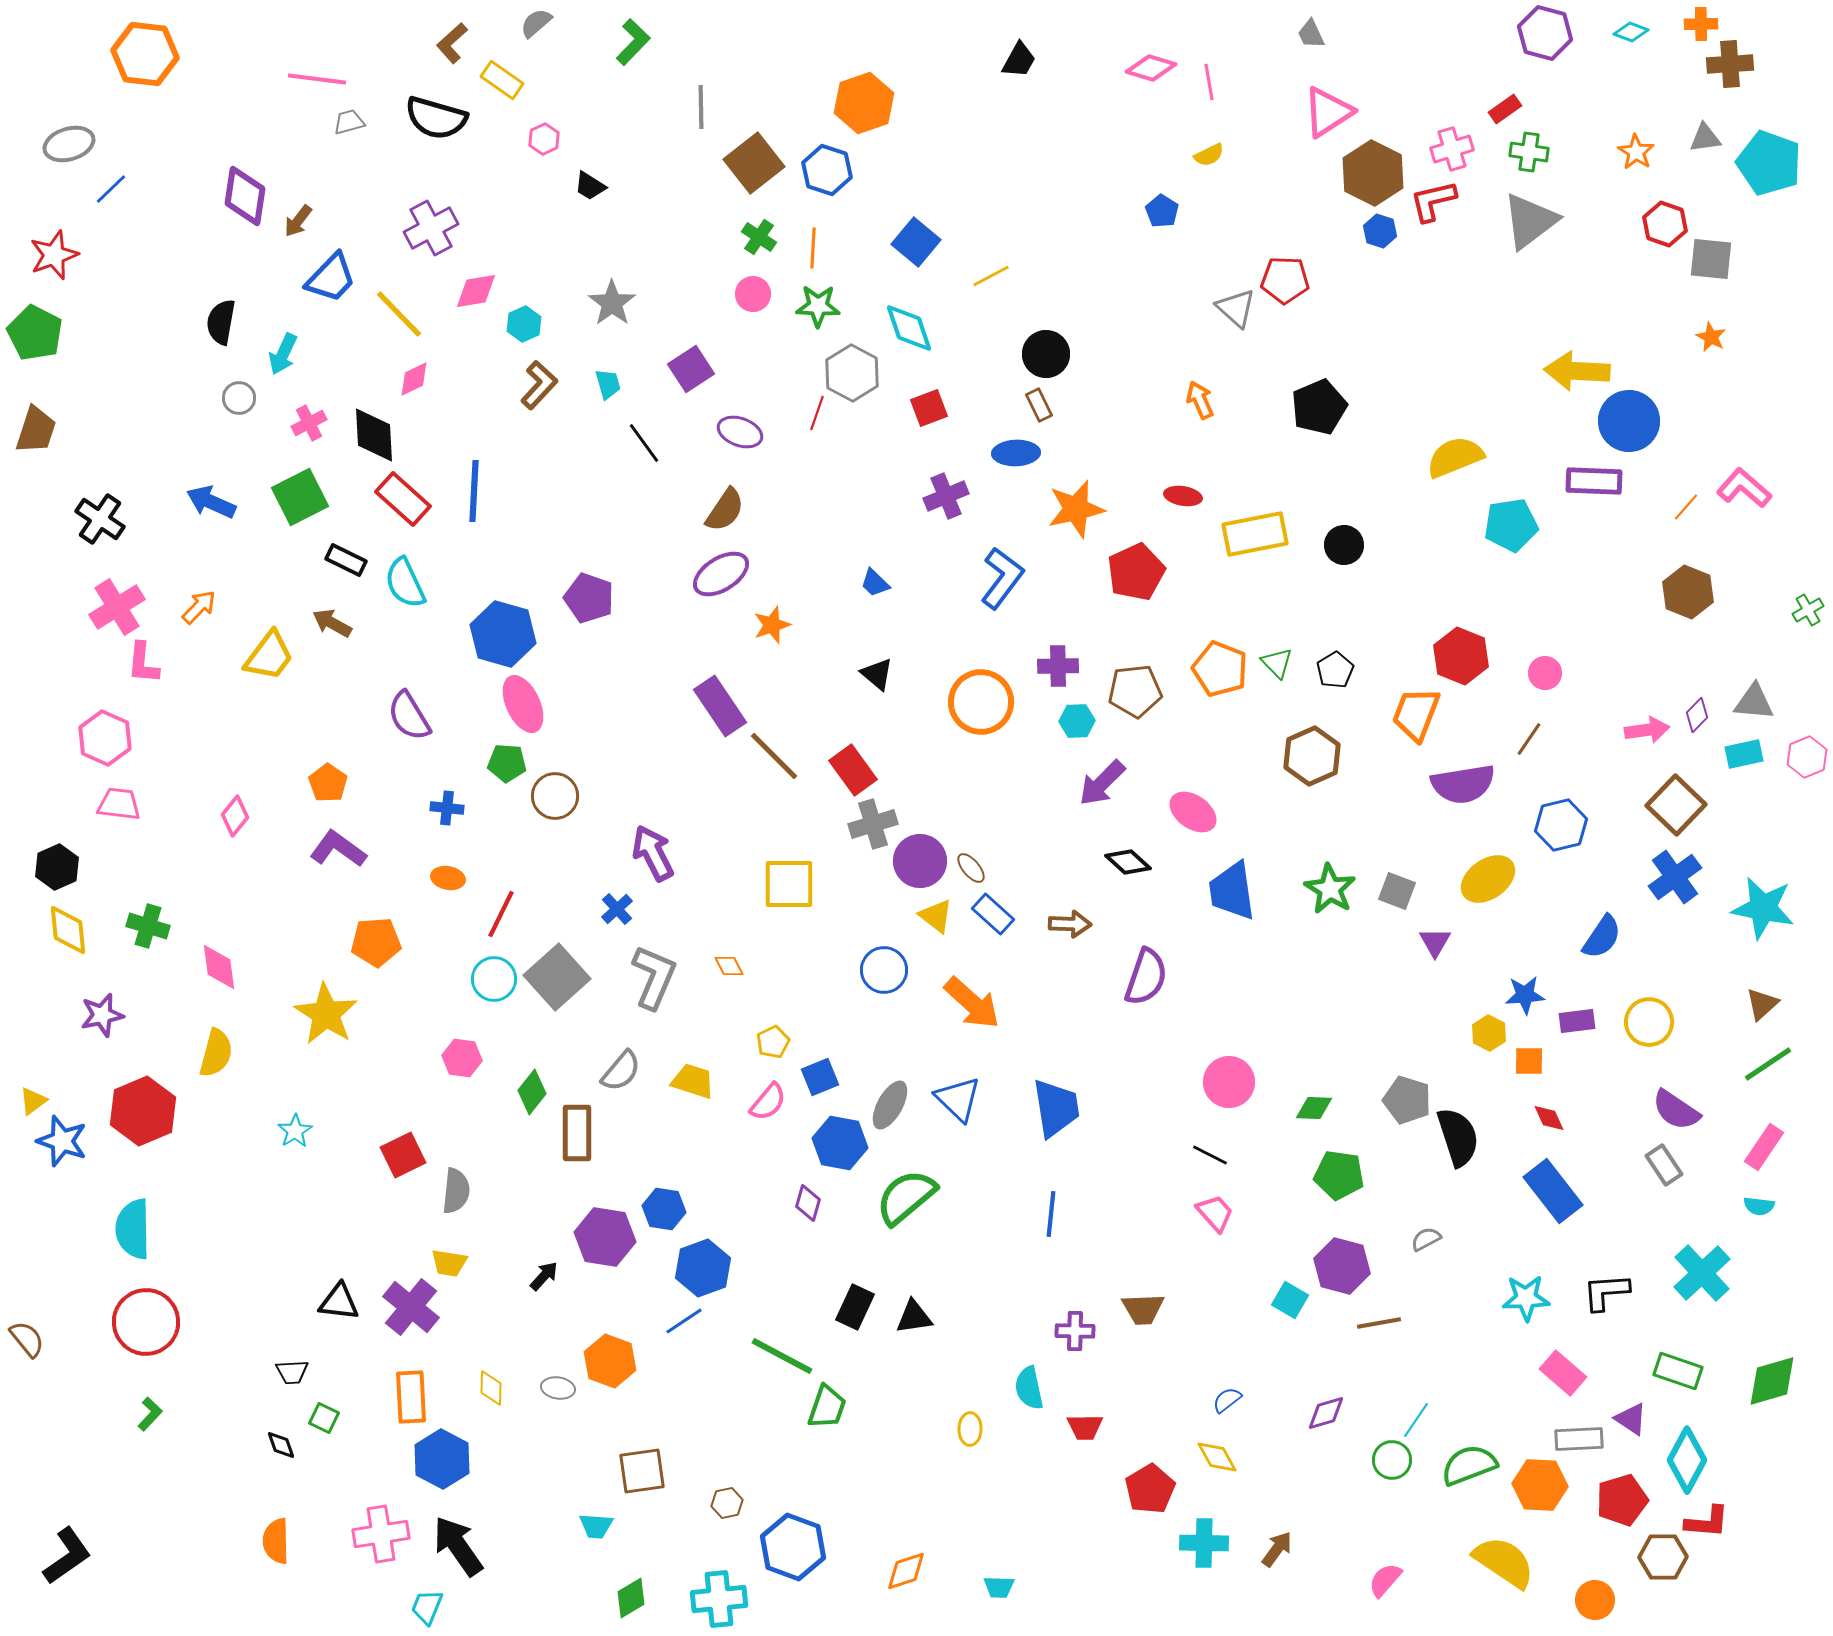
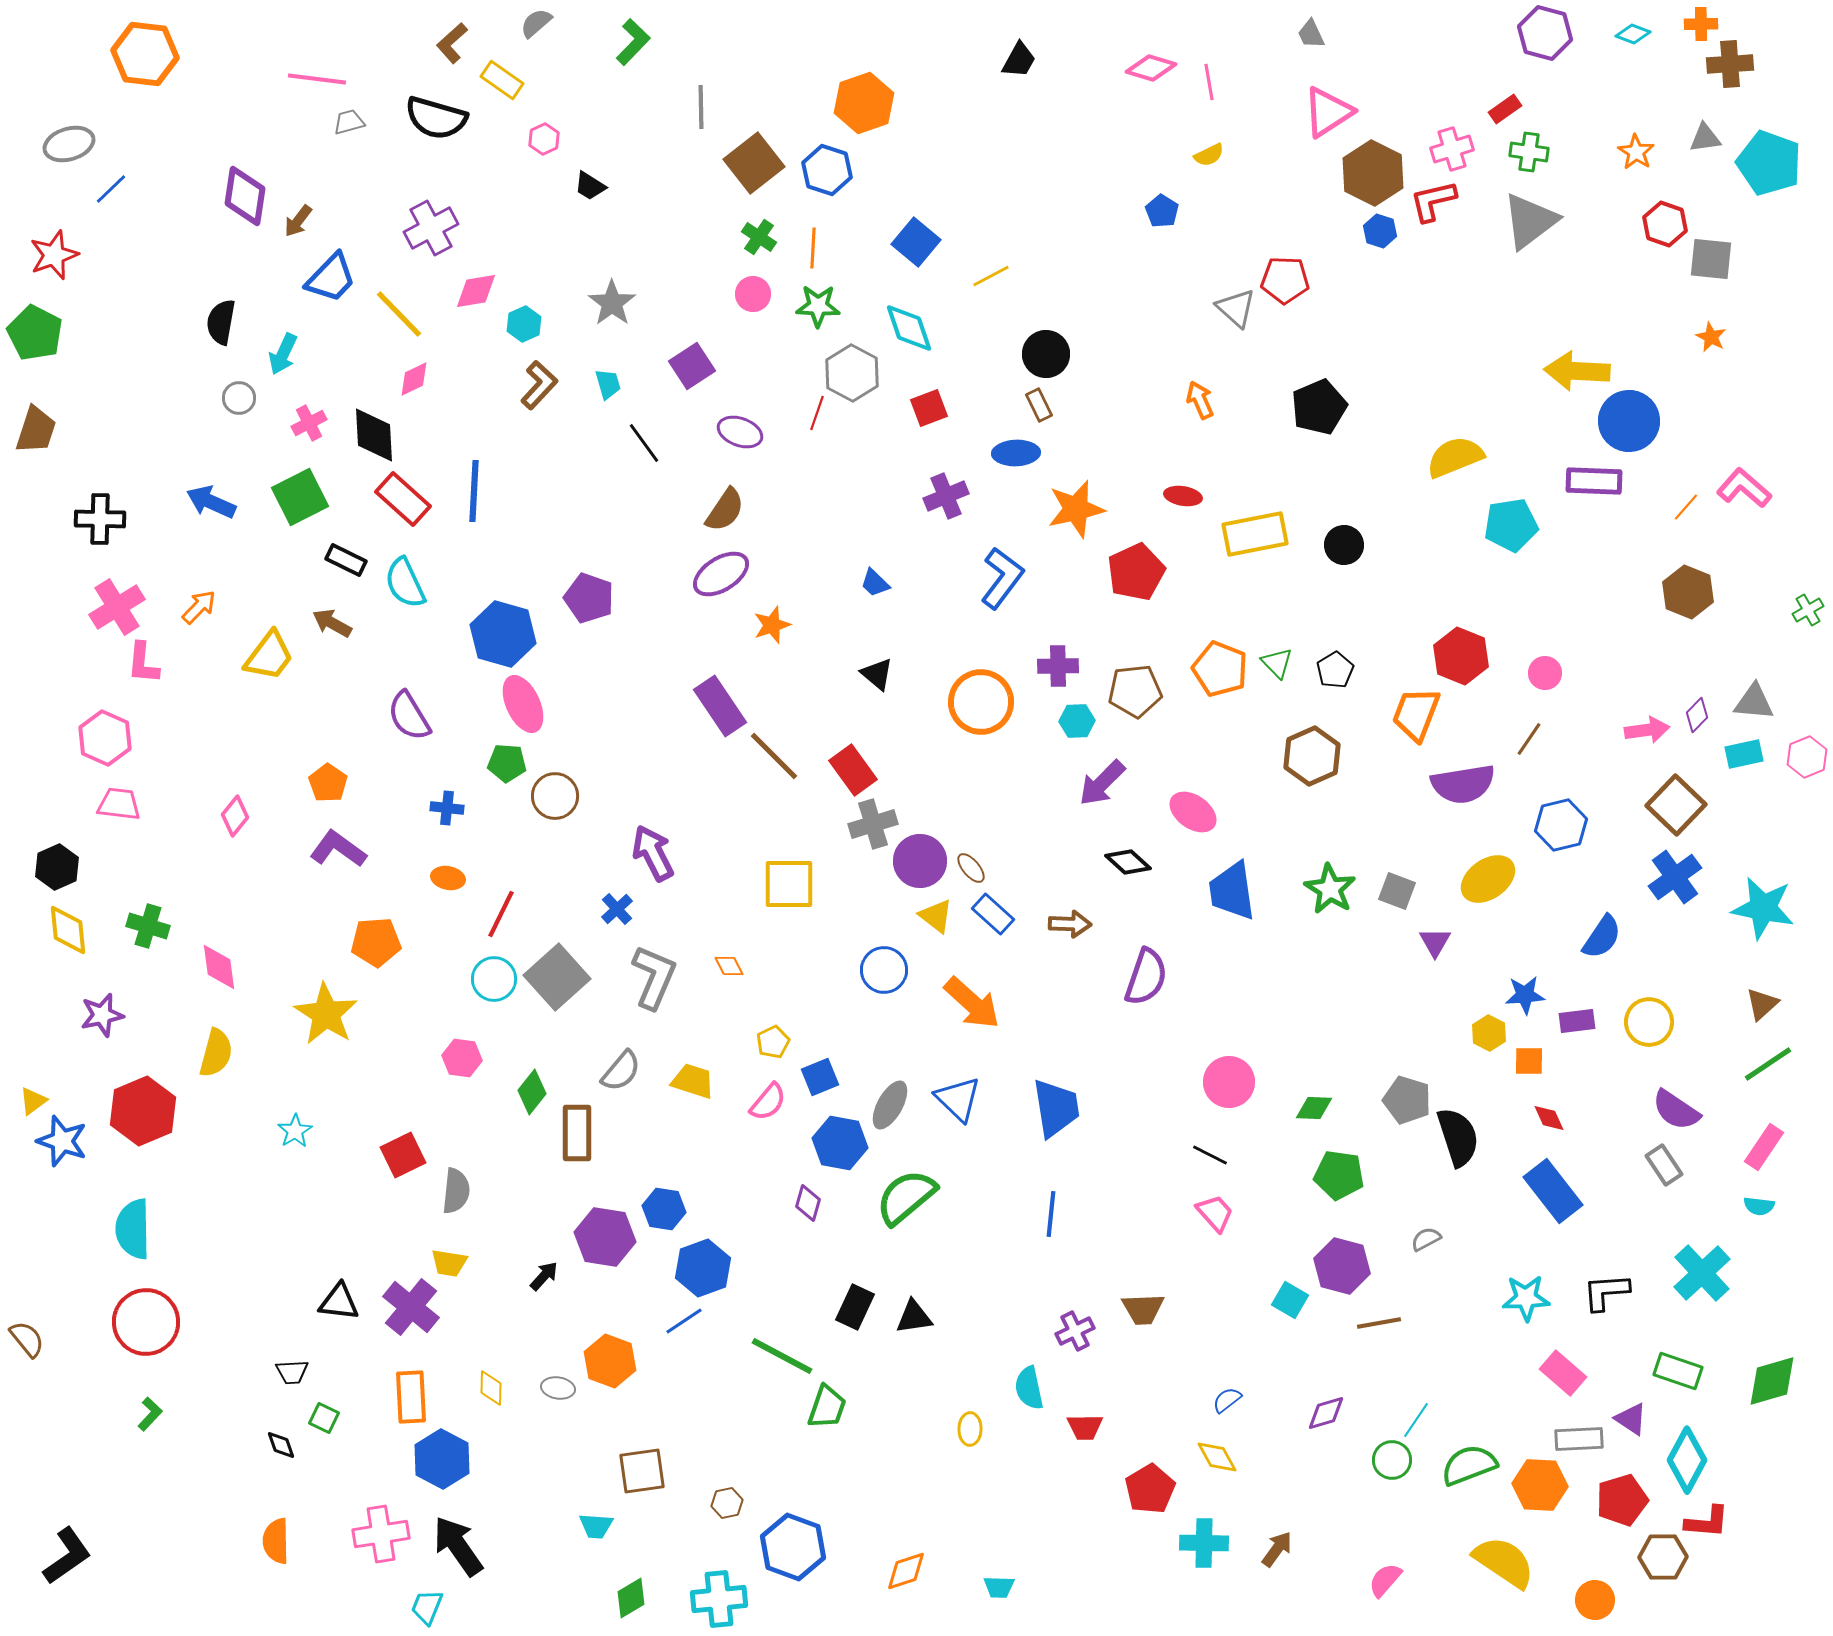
cyan diamond at (1631, 32): moved 2 px right, 2 px down
purple square at (691, 369): moved 1 px right, 3 px up
black cross at (100, 519): rotated 33 degrees counterclockwise
purple cross at (1075, 1331): rotated 27 degrees counterclockwise
